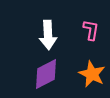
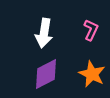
pink L-shape: rotated 15 degrees clockwise
white arrow: moved 4 px left, 2 px up; rotated 12 degrees clockwise
